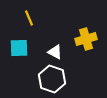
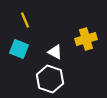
yellow line: moved 4 px left, 2 px down
cyan square: moved 1 px down; rotated 24 degrees clockwise
white hexagon: moved 2 px left
